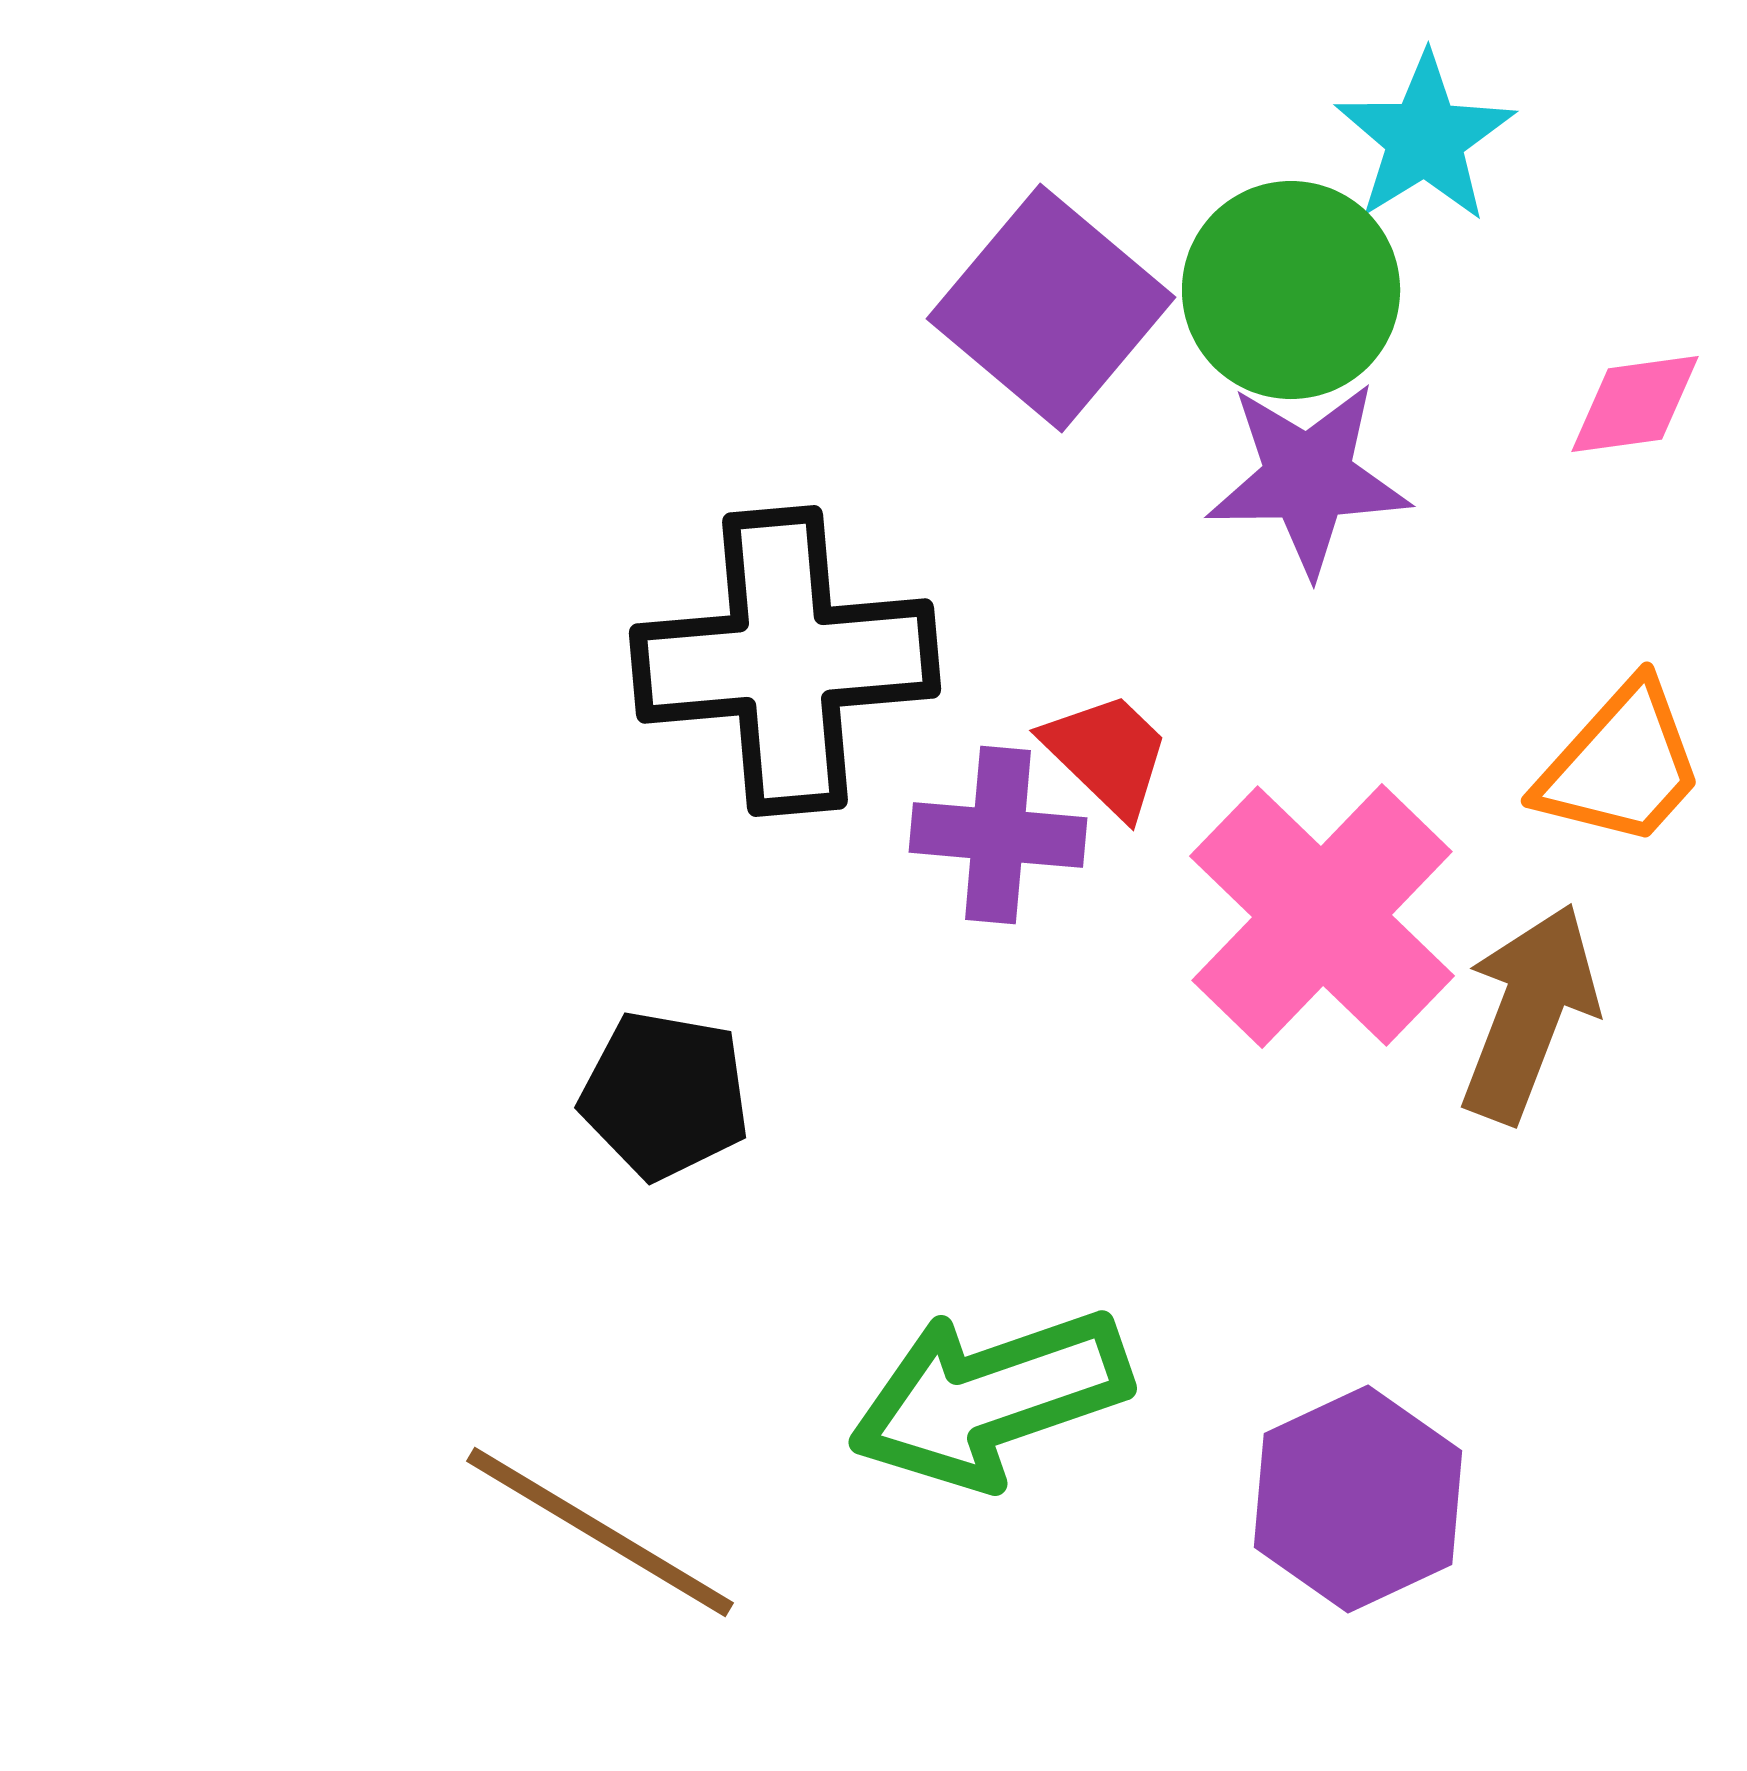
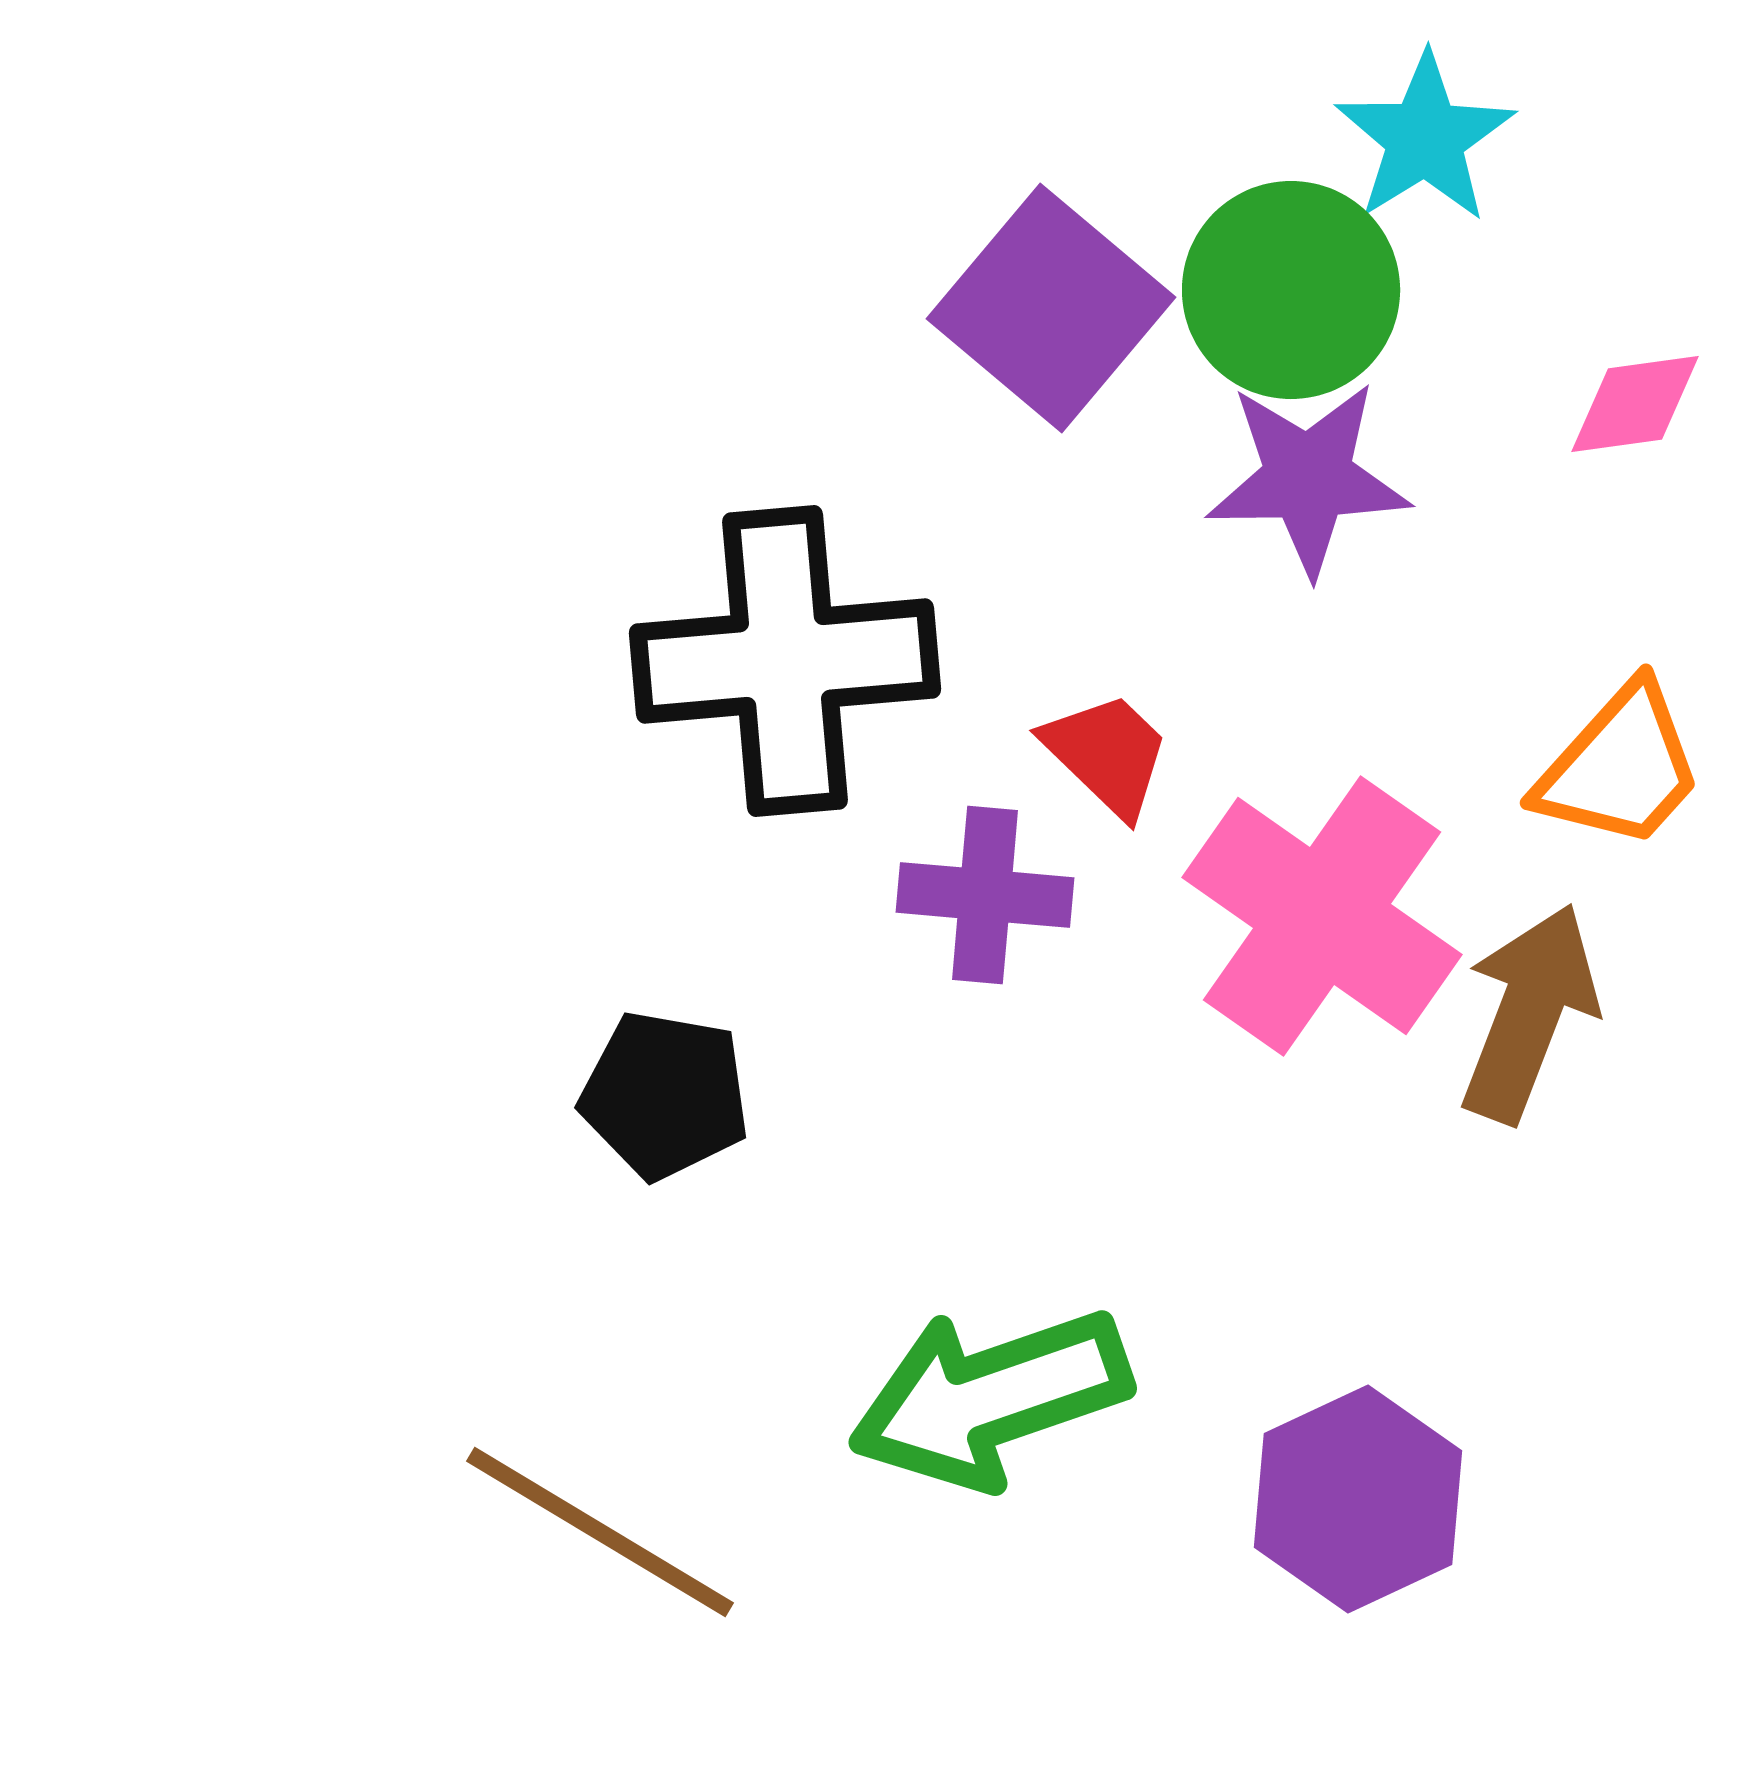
orange trapezoid: moved 1 px left, 2 px down
purple cross: moved 13 px left, 60 px down
pink cross: rotated 9 degrees counterclockwise
